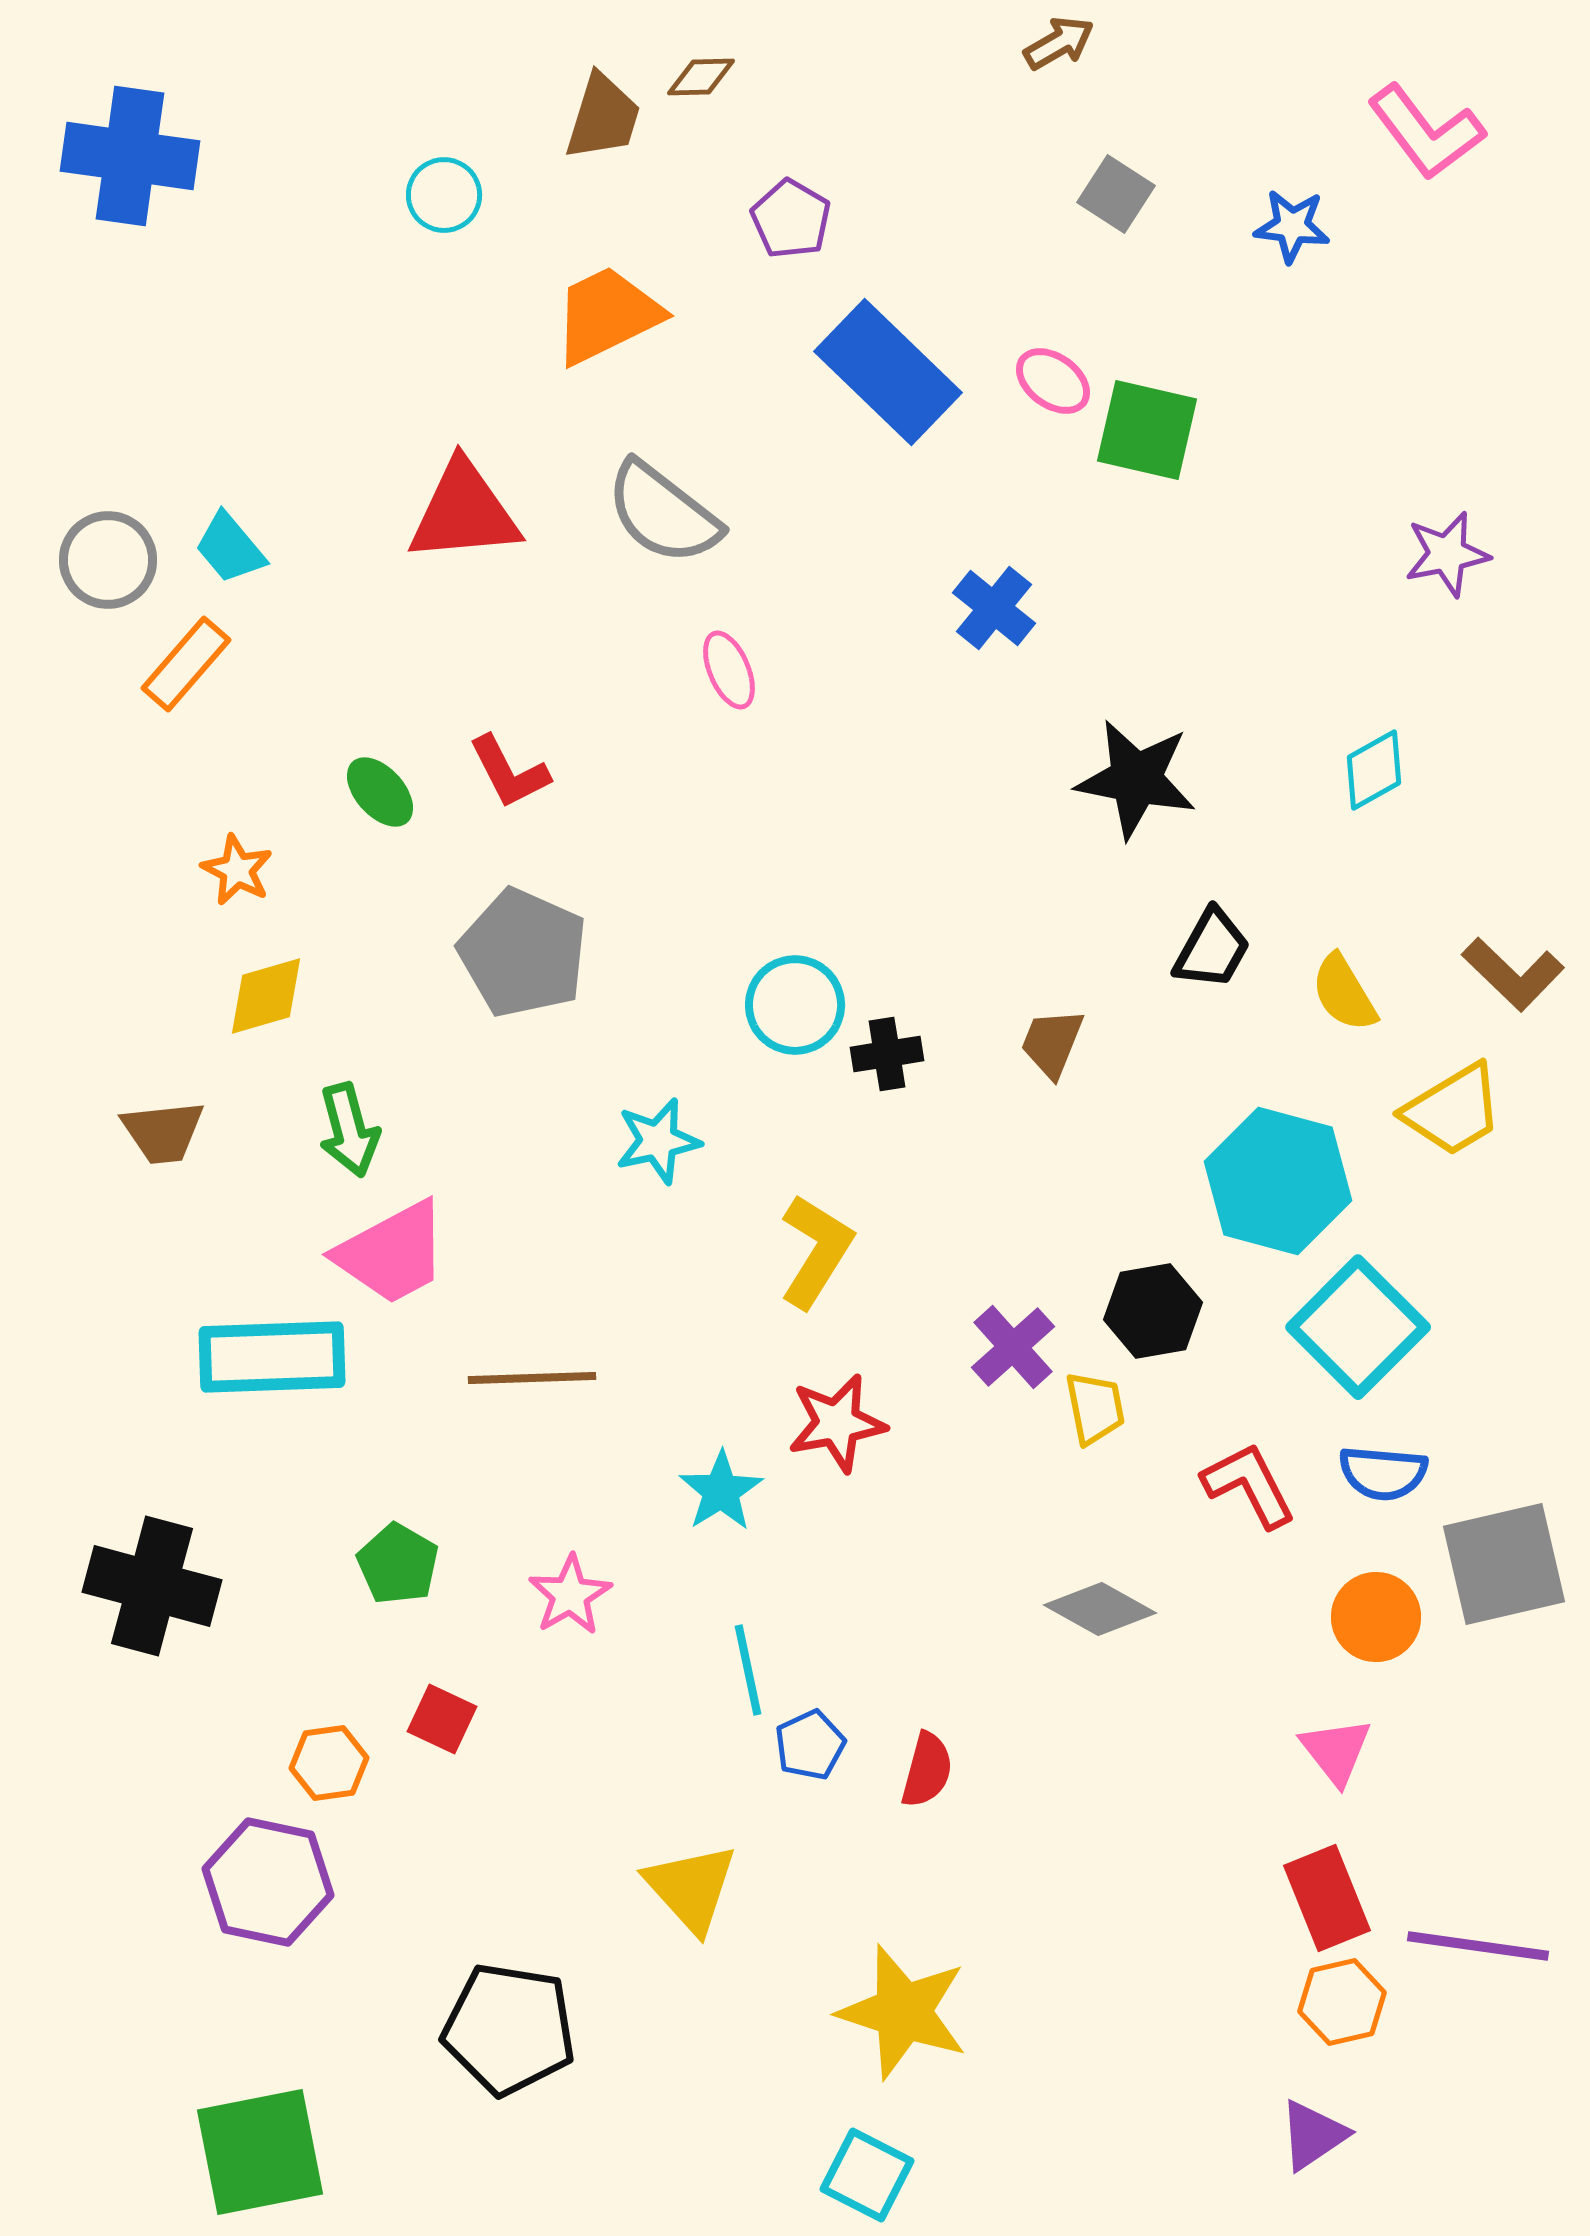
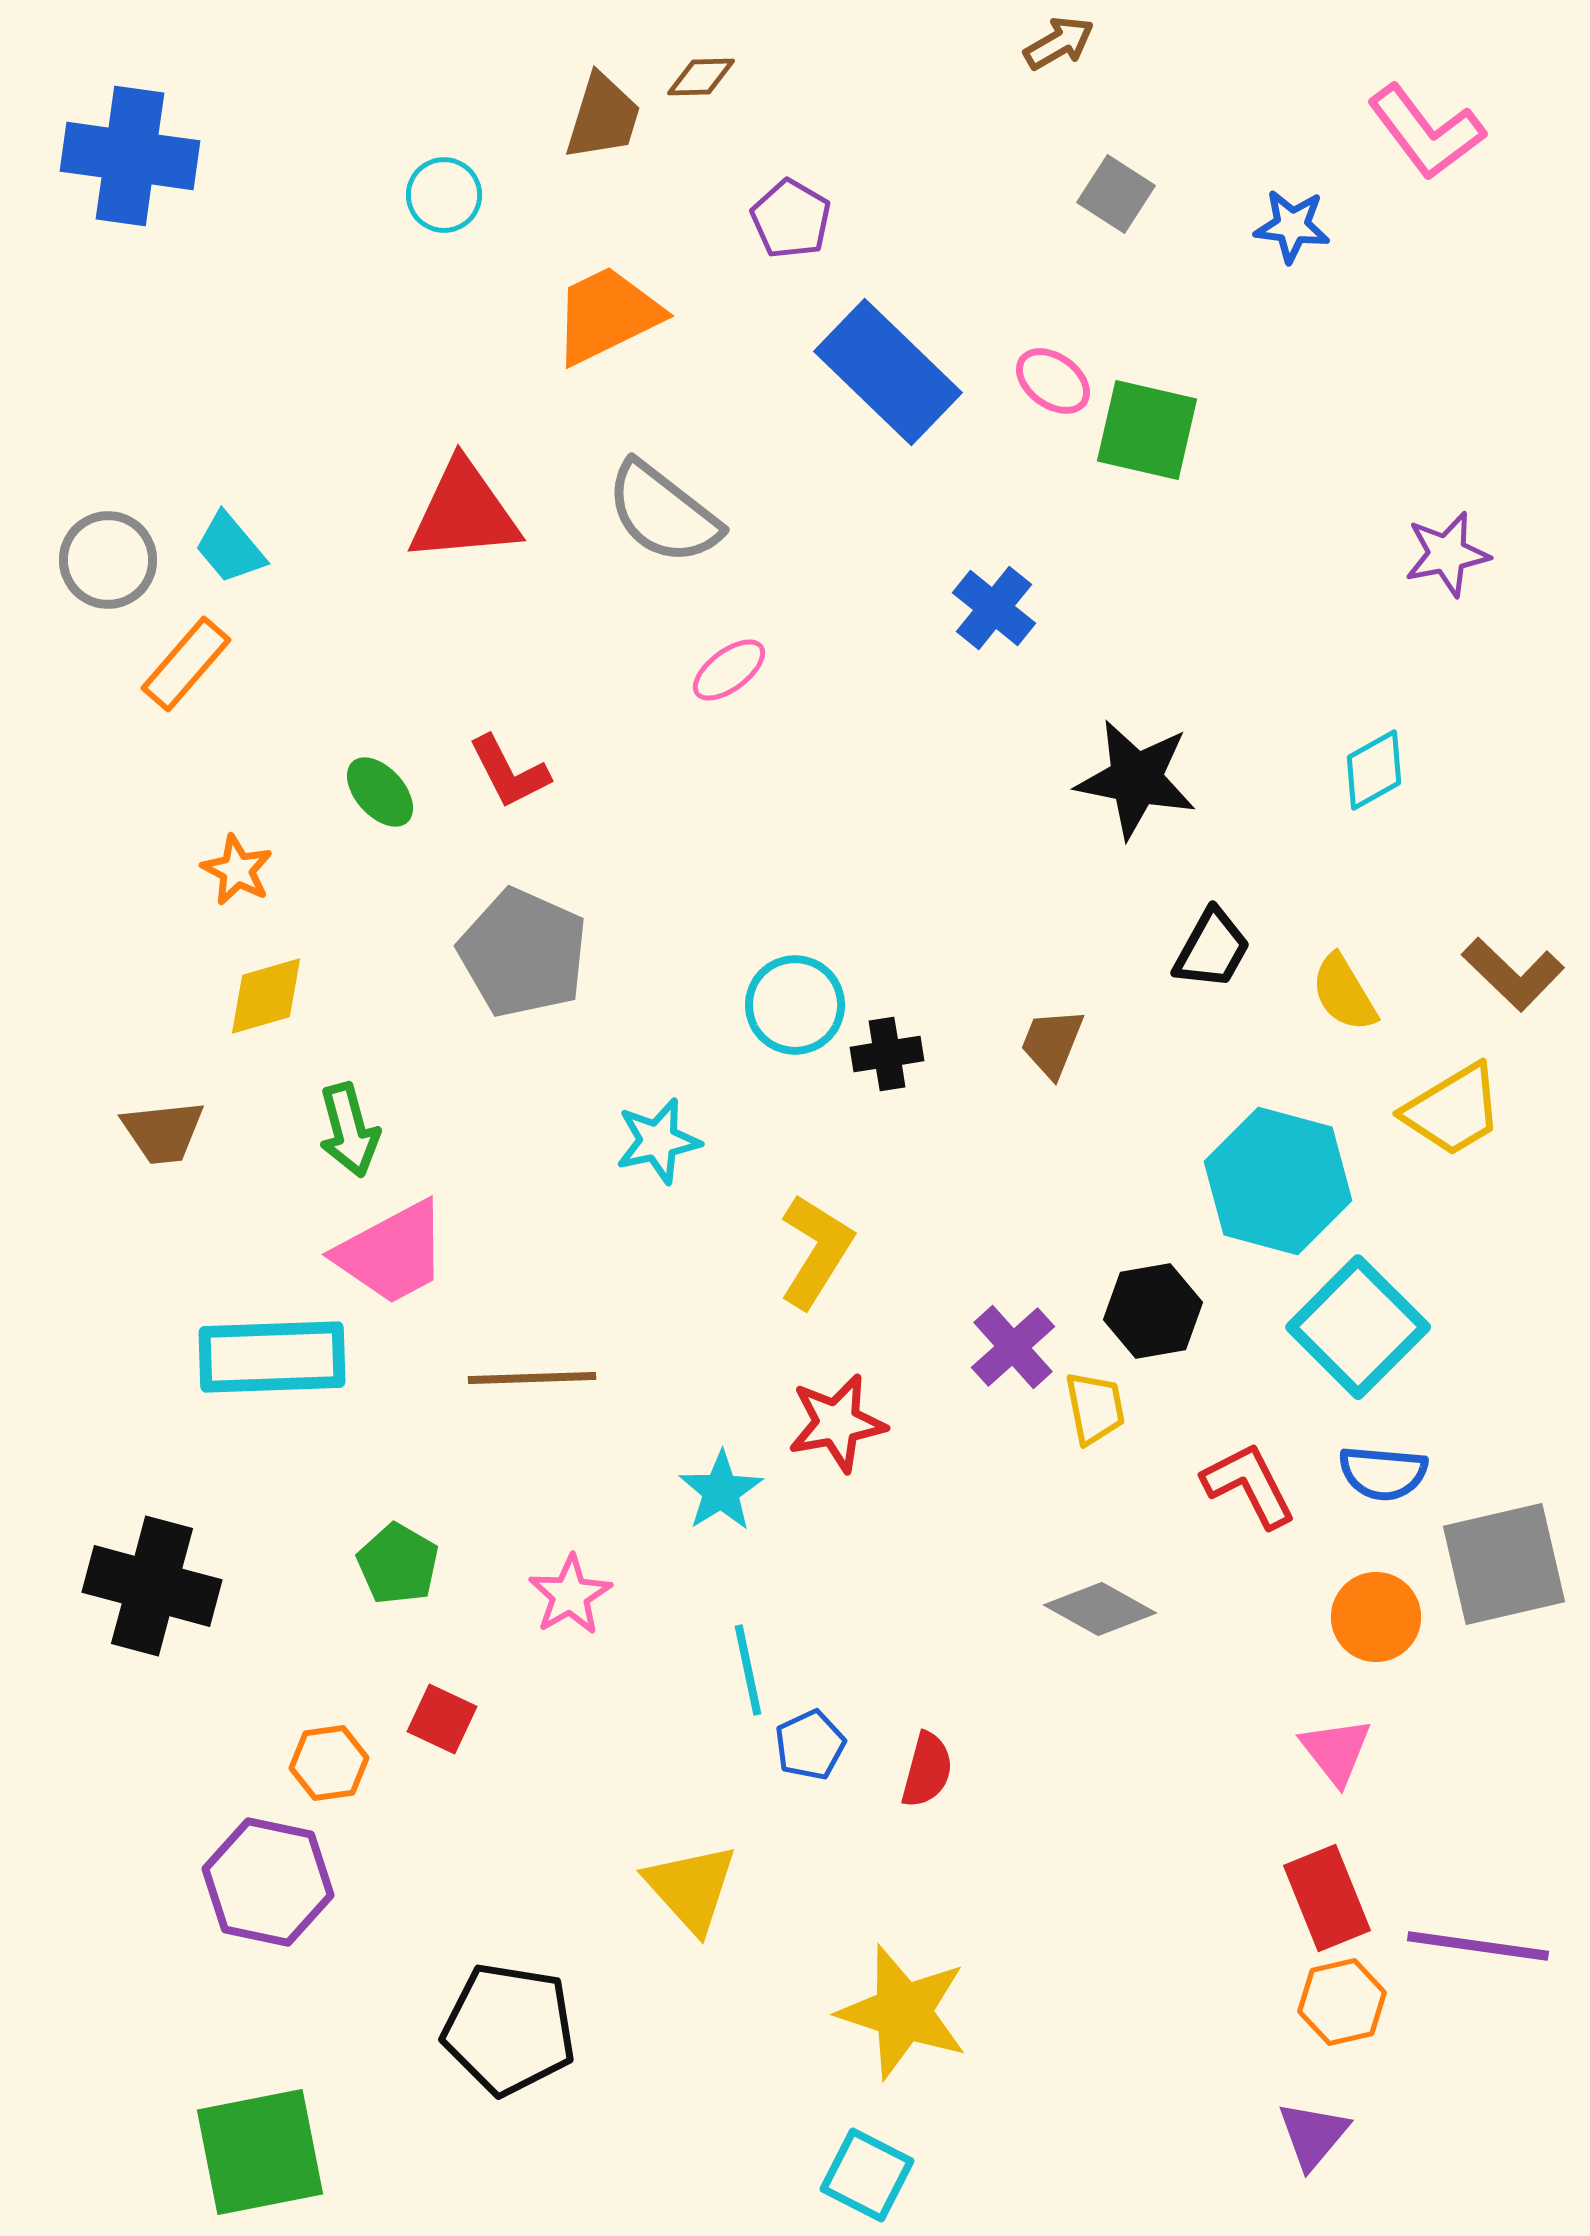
pink ellipse at (729, 670): rotated 76 degrees clockwise
purple triangle at (1313, 2135): rotated 16 degrees counterclockwise
